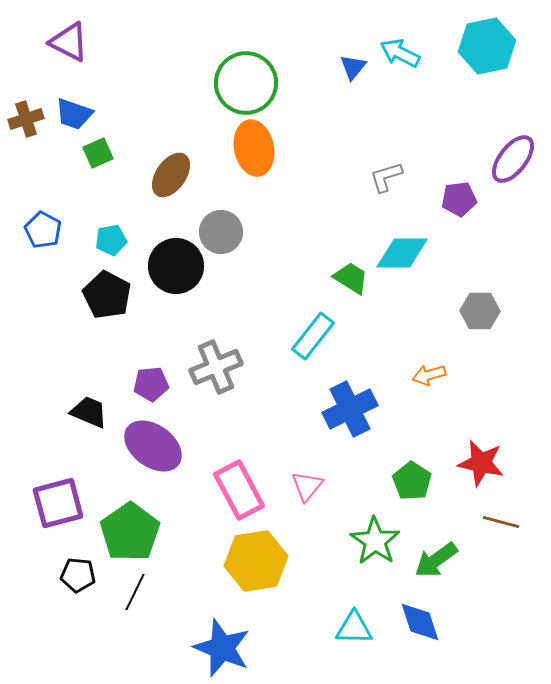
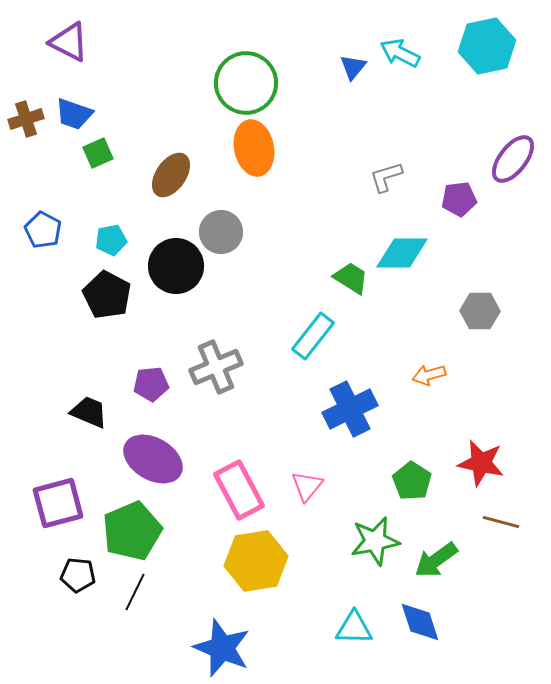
purple ellipse at (153, 446): moved 13 px down; rotated 6 degrees counterclockwise
green pentagon at (130, 532): moved 2 px right, 1 px up; rotated 12 degrees clockwise
green star at (375, 541): rotated 27 degrees clockwise
